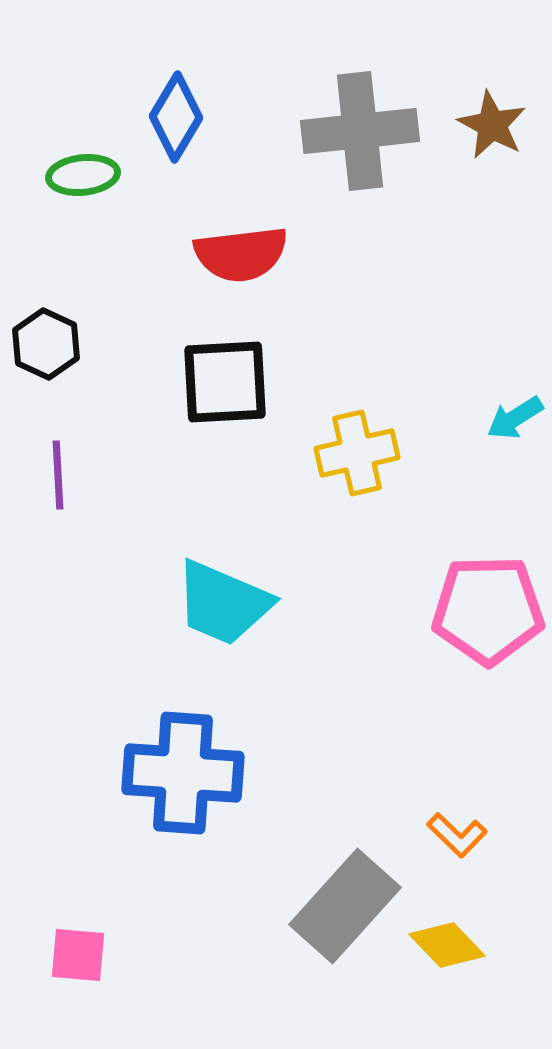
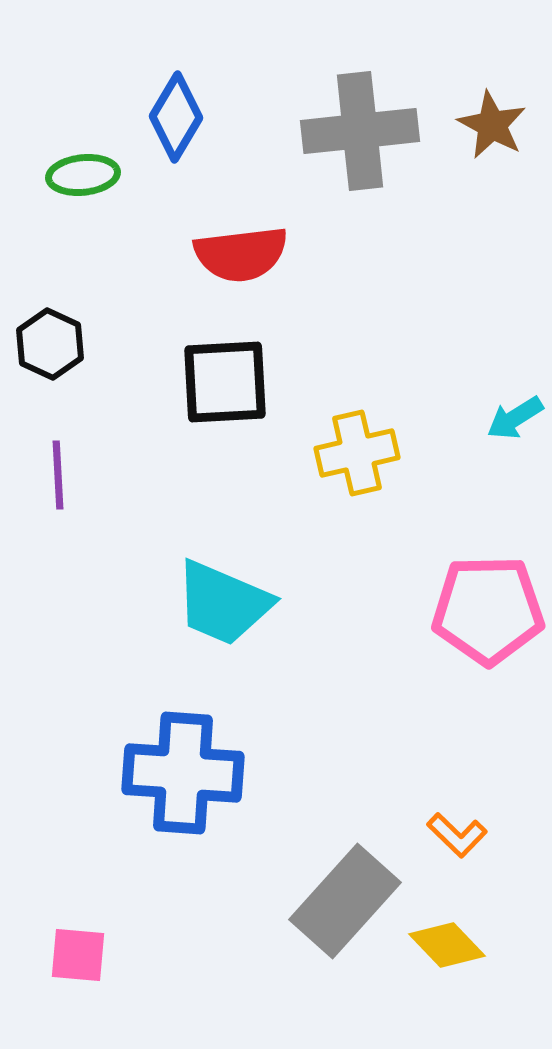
black hexagon: moved 4 px right
gray rectangle: moved 5 px up
